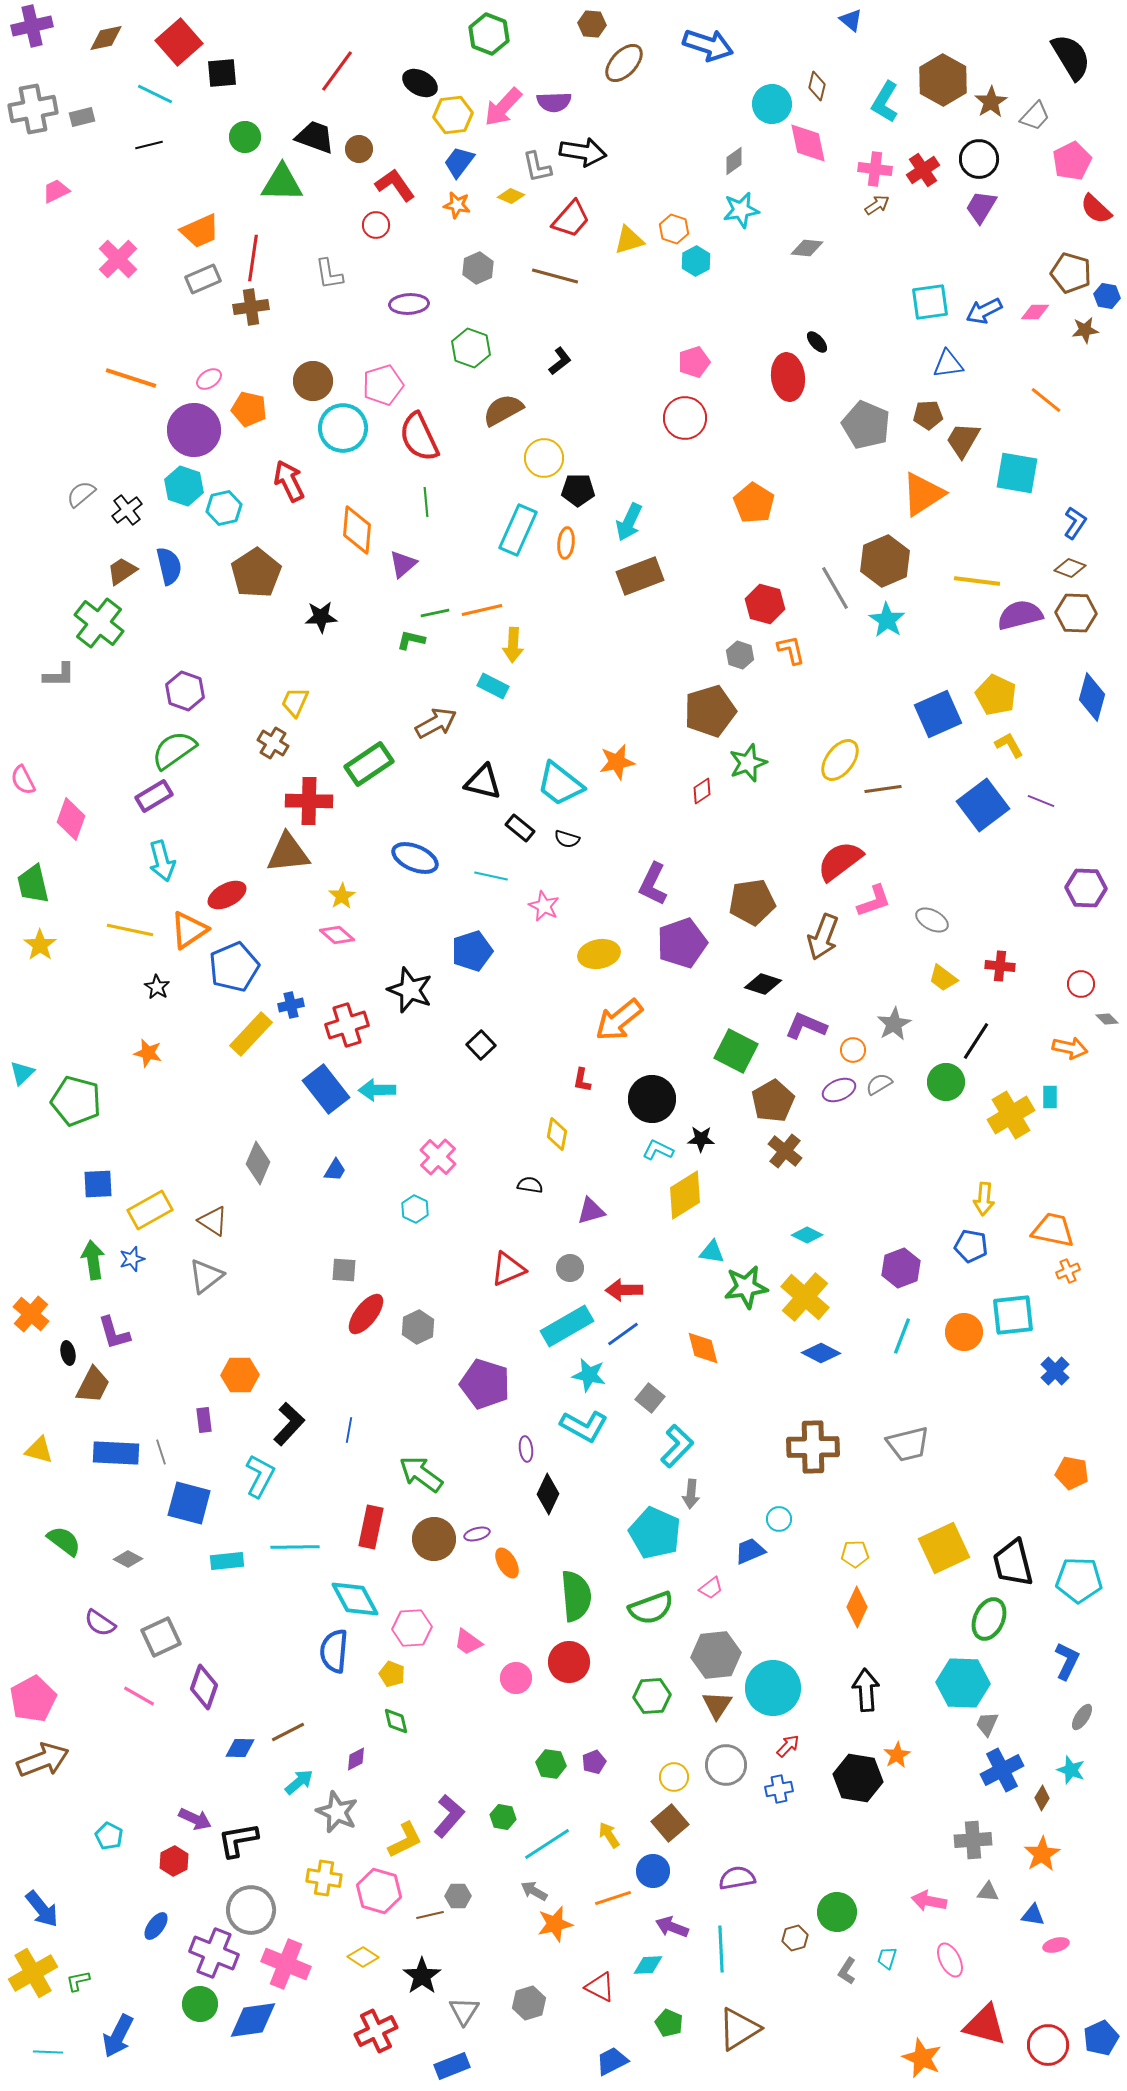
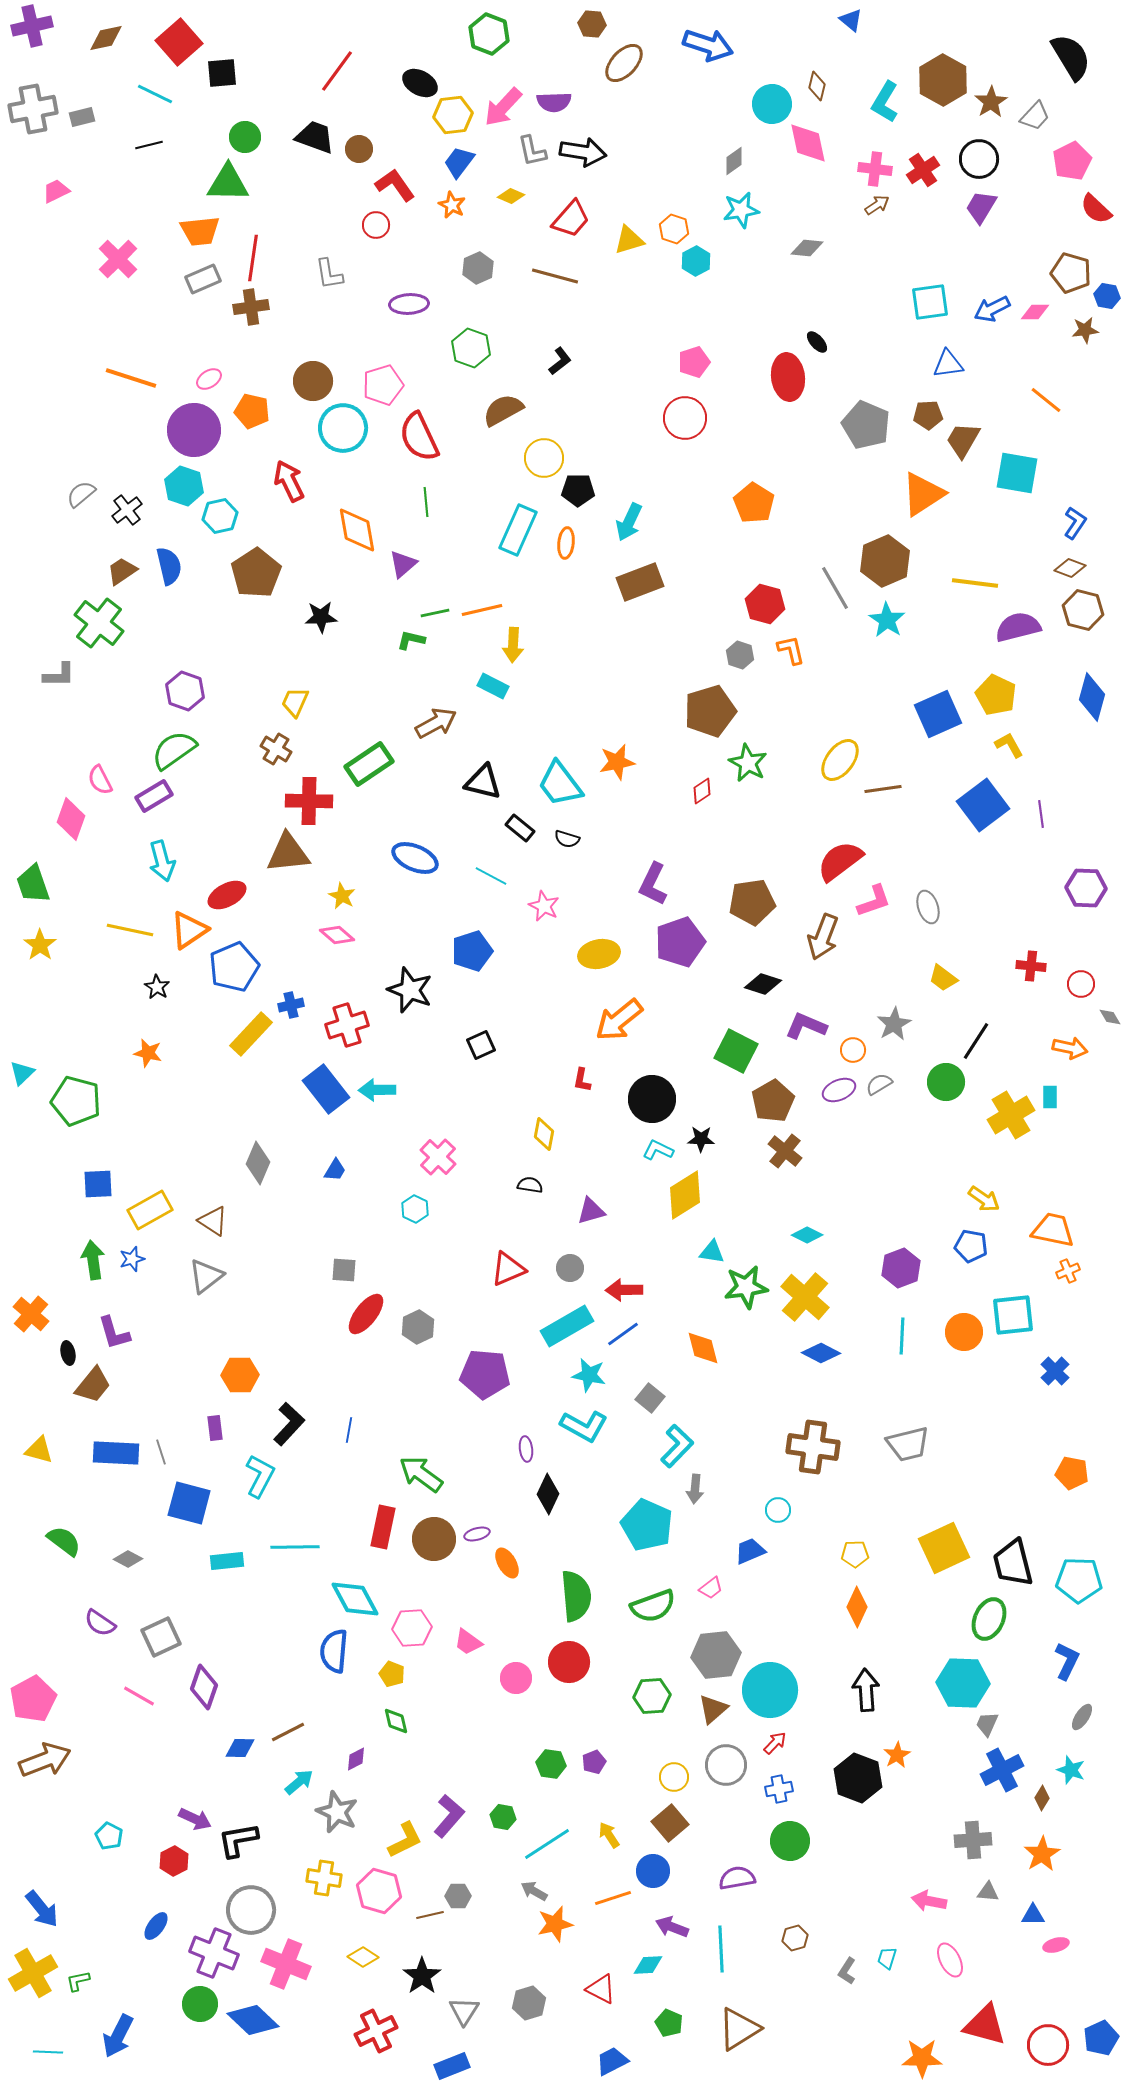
gray L-shape at (537, 167): moved 5 px left, 16 px up
green triangle at (282, 183): moved 54 px left
orange star at (457, 205): moved 5 px left; rotated 16 degrees clockwise
orange trapezoid at (200, 231): rotated 18 degrees clockwise
blue arrow at (984, 311): moved 8 px right, 2 px up
orange pentagon at (249, 409): moved 3 px right, 2 px down
cyan hexagon at (224, 508): moved 4 px left, 8 px down
orange diamond at (357, 530): rotated 15 degrees counterclockwise
brown rectangle at (640, 576): moved 6 px down
yellow line at (977, 581): moved 2 px left, 2 px down
brown hexagon at (1076, 613): moved 7 px right, 3 px up; rotated 12 degrees clockwise
purple semicircle at (1020, 615): moved 2 px left, 12 px down
brown cross at (273, 743): moved 3 px right, 6 px down
green star at (748, 763): rotated 24 degrees counterclockwise
pink semicircle at (23, 780): moved 77 px right
cyan trapezoid at (560, 784): rotated 15 degrees clockwise
purple line at (1041, 801): moved 13 px down; rotated 60 degrees clockwise
cyan line at (491, 876): rotated 16 degrees clockwise
green trapezoid at (33, 884): rotated 6 degrees counterclockwise
yellow star at (342, 896): rotated 12 degrees counterclockwise
gray ellipse at (932, 920): moved 4 px left, 13 px up; rotated 44 degrees clockwise
purple pentagon at (682, 943): moved 2 px left, 1 px up
red cross at (1000, 966): moved 31 px right
gray diamond at (1107, 1019): moved 3 px right, 2 px up; rotated 15 degrees clockwise
black square at (481, 1045): rotated 20 degrees clockwise
yellow diamond at (557, 1134): moved 13 px left
yellow arrow at (984, 1199): rotated 60 degrees counterclockwise
cyan line at (902, 1336): rotated 18 degrees counterclockwise
purple pentagon at (485, 1384): moved 10 px up; rotated 12 degrees counterclockwise
brown trapezoid at (93, 1385): rotated 12 degrees clockwise
purple rectangle at (204, 1420): moved 11 px right, 8 px down
brown cross at (813, 1447): rotated 9 degrees clockwise
gray arrow at (691, 1494): moved 4 px right, 5 px up
cyan circle at (779, 1519): moved 1 px left, 9 px up
red rectangle at (371, 1527): moved 12 px right
cyan pentagon at (655, 1533): moved 8 px left, 8 px up
green semicircle at (651, 1608): moved 2 px right, 2 px up
cyan circle at (773, 1688): moved 3 px left, 2 px down
brown triangle at (717, 1705): moved 4 px left, 4 px down; rotated 16 degrees clockwise
red arrow at (788, 1746): moved 13 px left, 3 px up
brown arrow at (43, 1760): moved 2 px right
black hexagon at (858, 1778): rotated 12 degrees clockwise
green circle at (837, 1912): moved 47 px left, 71 px up
blue triangle at (1033, 1915): rotated 10 degrees counterclockwise
red triangle at (600, 1987): moved 1 px right, 2 px down
blue diamond at (253, 2020): rotated 51 degrees clockwise
orange star at (922, 2058): rotated 24 degrees counterclockwise
